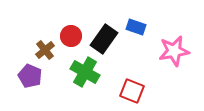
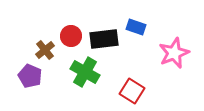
black rectangle: rotated 48 degrees clockwise
pink star: moved 2 px down; rotated 12 degrees counterclockwise
red square: rotated 10 degrees clockwise
